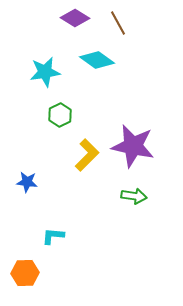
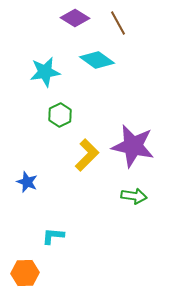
blue star: rotated 15 degrees clockwise
